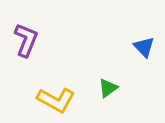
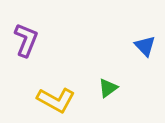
blue triangle: moved 1 px right, 1 px up
